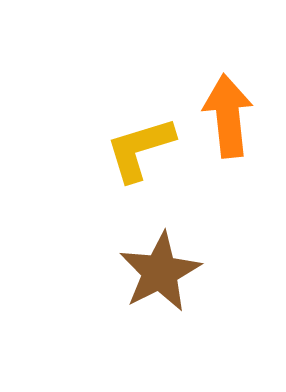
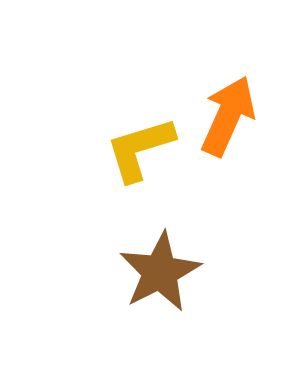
orange arrow: rotated 30 degrees clockwise
